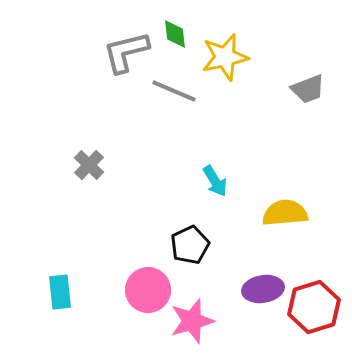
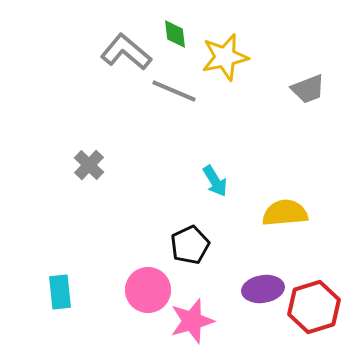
gray L-shape: rotated 54 degrees clockwise
